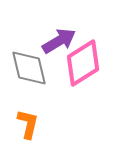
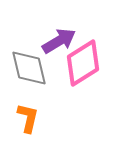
orange L-shape: moved 6 px up
